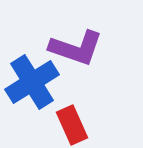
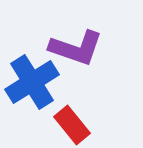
red rectangle: rotated 15 degrees counterclockwise
